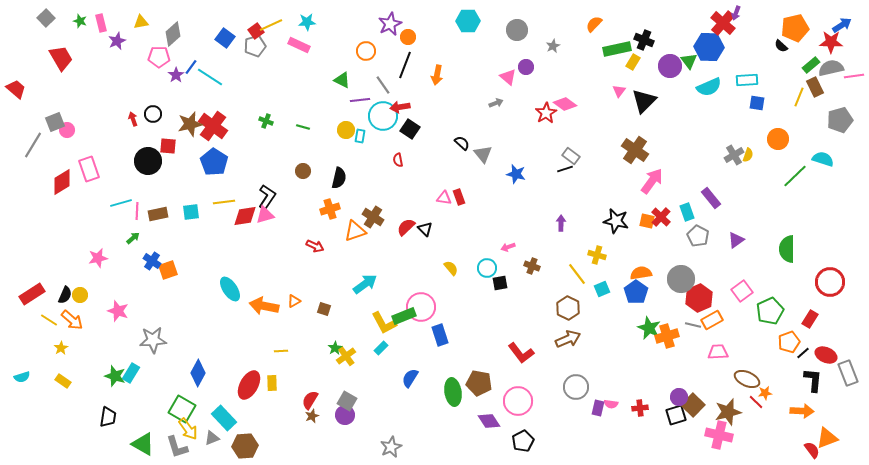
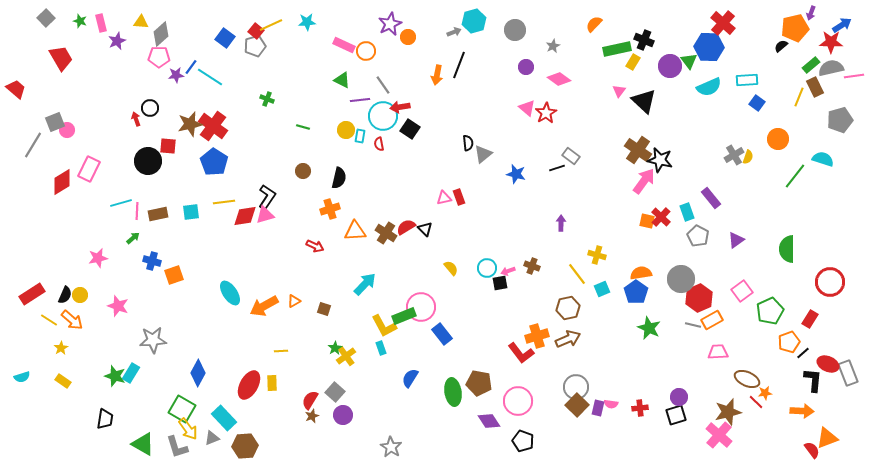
purple arrow at (736, 13): moved 75 px right
cyan hexagon at (468, 21): moved 6 px right; rotated 15 degrees counterclockwise
yellow triangle at (141, 22): rotated 14 degrees clockwise
gray circle at (517, 30): moved 2 px left
red square at (256, 31): rotated 14 degrees counterclockwise
gray diamond at (173, 34): moved 12 px left
pink rectangle at (299, 45): moved 45 px right
black semicircle at (781, 46): rotated 96 degrees clockwise
black line at (405, 65): moved 54 px right
purple star at (176, 75): rotated 28 degrees clockwise
pink triangle at (508, 77): moved 19 px right, 31 px down
black triangle at (644, 101): rotated 32 degrees counterclockwise
gray arrow at (496, 103): moved 42 px left, 71 px up
blue square at (757, 103): rotated 28 degrees clockwise
pink diamond at (565, 104): moved 6 px left, 25 px up
black circle at (153, 114): moved 3 px left, 6 px up
red arrow at (133, 119): moved 3 px right
green cross at (266, 121): moved 1 px right, 22 px up
black semicircle at (462, 143): moved 6 px right; rotated 42 degrees clockwise
brown cross at (635, 150): moved 3 px right
gray triangle at (483, 154): rotated 30 degrees clockwise
yellow semicircle at (748, 155): moved 2 px down
red semicircle at (398, 160): moved 19 px left, 16 px up
pink rectangle at (89, 169): rotated 45 degrees clockwise
black line at (565, 169): moved 8 px left, 1 px up
green line at (795, 176): rotated 8 degrees counterclockwise
pink arrow at (652, 181): moved 8 px left
pink triangle at (444, 198): rotated 21 degrees counterclockwise
brown cross at (373, 217): moved 13 px right, 16 px down
black star at (616, 221): moved 44 px right, 61 px up
red semicircle at (406, 227): rotated 12 degrees clockwise
orange triangle at (355, 231): rotated 15 degrees clockwise
pink arrow at (508, 247): moved 24 px down
blue cross at (152, 261): rotated 18 degrees counterclockwise
orange square at (168, 270): moved 6 px right, 5 px down
cyan arrow at (365, 284): rotated 10 degrees counterclockwise
cyan ellipse at (230, 289): moved 4 px down
orange arrow at (264, 306): rotated 40 degrees counterclockwise
brown hexagon at (568, 308): rotated 20 degrees clockwise
pink star at (118, 311): moved 5 px up
yellow L-shape at (384, 323): moved 3 px down
blue rectangle at (440, 335): moved 2 px right, 1 px up; rotated 20 degrees counterclockwise
orange cross at (667, 336): moved 130 px left
cyan rectangle at (381, 348): rotated 64 degrees counterclockwise
red ellipse at (826, 355): moved 2 px right, 9 px down
gray square at (347, 401): moved 12 px left, 9 px up; rotated 12 degrees clockwise
brown square at (693, 405): moved 116 px left
purple circle at (345, 415): moved 2 px left
black trapezoid at (108, 417): moved 3 px left, 2 px down
pink cross at (719, 435): rotated 28 degrees clockwise
black pentagon at (523, 441): rotated 25 degrees counterclockwise
gray star at (391, 447): rotated 15 degrees counterclockwise
